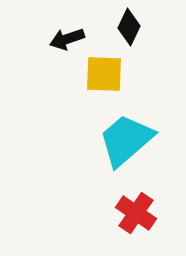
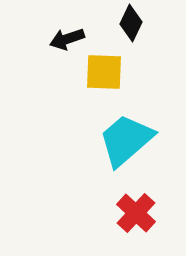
black diamond: moved 2 px right, 4 px up
yellow square: moved 2 px up
red cross: rotated 9 degrees clockwise
